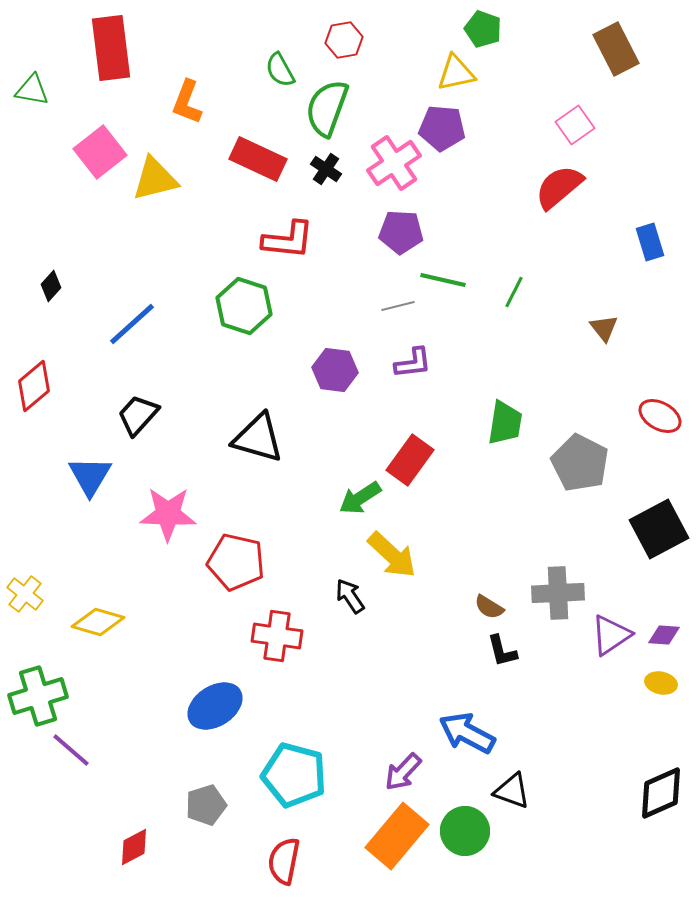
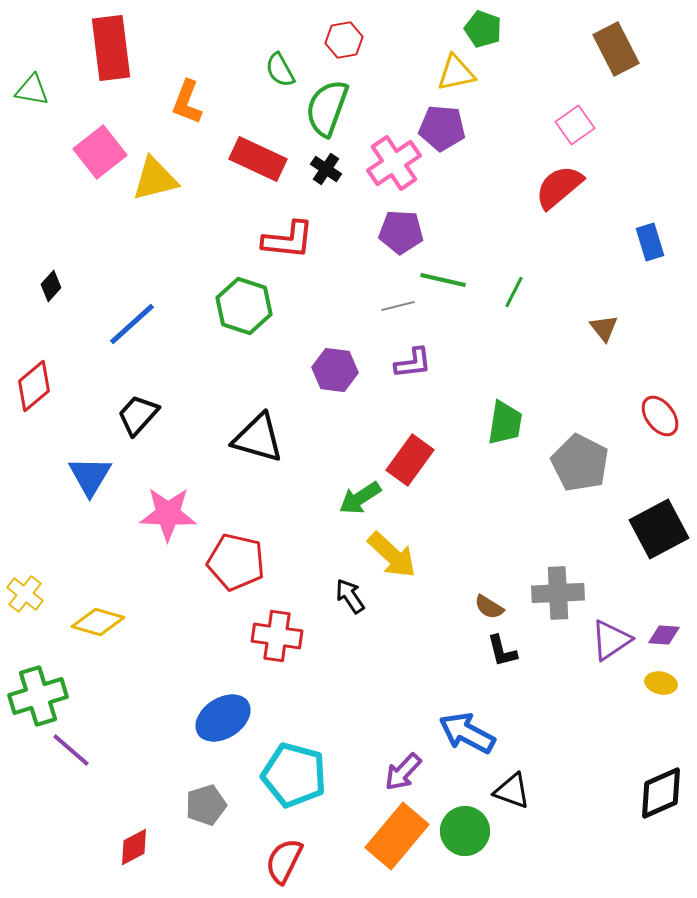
red ellipse at (660, 416): rotated 24 degrees clockwise
purple triangle at (611, 635): moved 5 px down
blue ellipse at (215, 706): moved 8 px right, 12 px down
red semicircle at (284, 861): rotated 15 degrees clockwise
